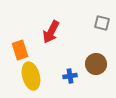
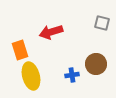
red arrow: rotated 45 degrees clockwise
blue cross: moved 2 px right, 1 px up
